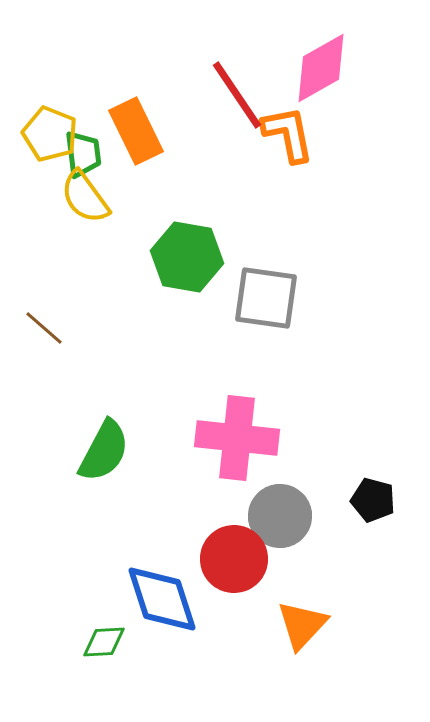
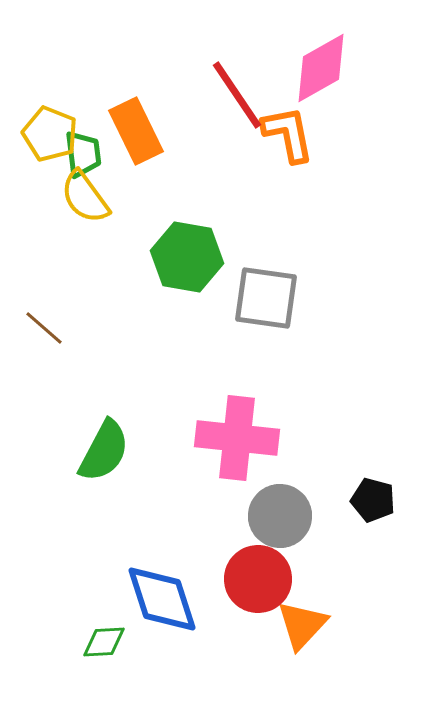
red circle: moved 24 px right, 20 px down
